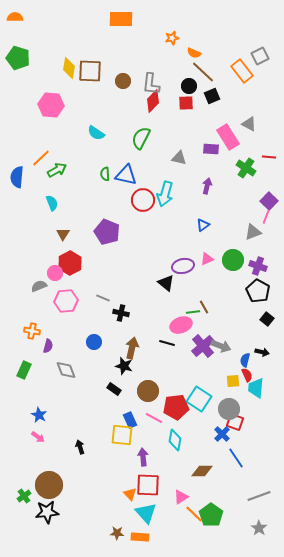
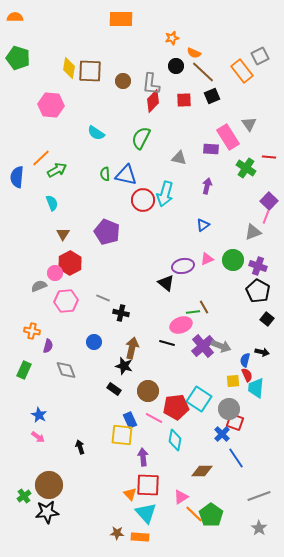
black circle at (189, 86): moved 13 px left, 20 px up
red square at (186, 103): moved 2 px left, 3 px up
gray triangle at (249, 124): rotated 28 degrees clockwise
